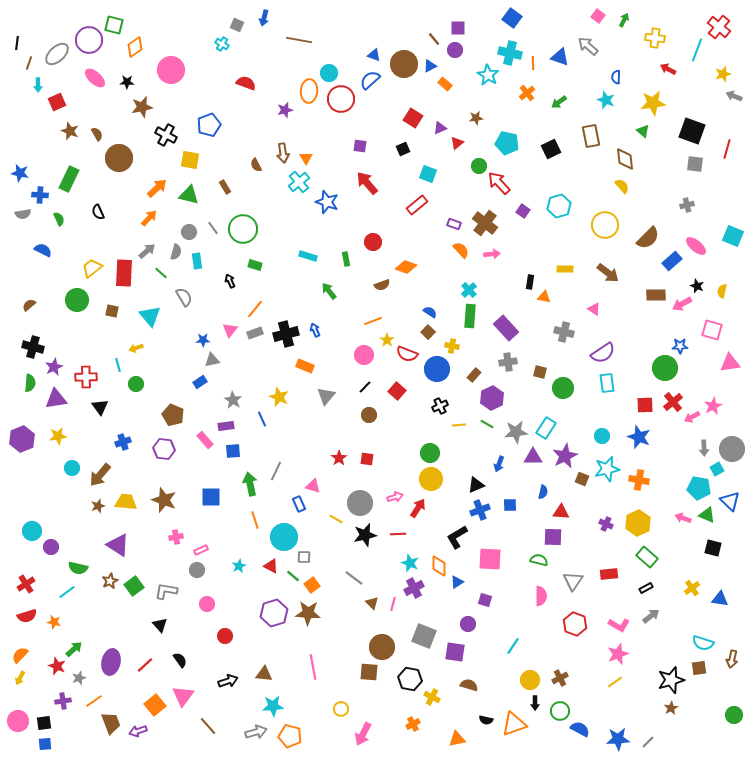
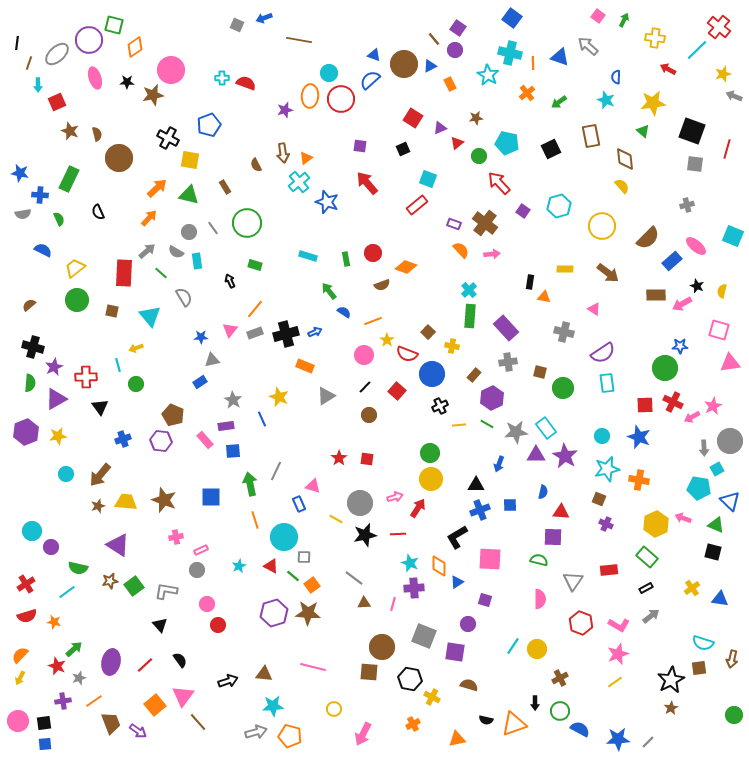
blue arrow at (264, 18): rotated 56 degrees clockwise
purple square at (458, 28): rotated 35 degrees clockwise
cyan cross at (222, 44): moved 34 px down; rotated 32 degrees counterclockwise
cyan line at (697, 50): rotated 25 degrees clockwise
pink ellipse at (95, 78): rotated 30 degrees clockwise
orange rectangle at (445, 84): moved 5 px right; rotated 24 degrees clockwise
orange ellipse at (309, 91): moved 1 px right, 5 px down
brown star at (142, 107): moved 11 px right, 12 px up
brown semicircle at (97, 134): rotated 16 degrees clockwise
black cross at (166, 135): moved 2 px right, 3 px down
orange triangle at (306, 158): rotated 24 degrees clockwise
green circle at (479, 166): moved 10 px up
cyan square at (428, 174): moved 5 px down
yellow circle at (605, 225): moved 3 px left, 1 px down
green circle at (243, 229): moved 4 px right, 6 px up
red circle at (373, 242): moved 11 px down
gray semicircle at (176, 252): rotated 105 degrees clockwise
yellow trapezoid at (92, 268): moved 17 px left
blue semicircle at (430, 312): moved 86 px left
blue arrow at (315, 330): moved 2 px down; rotated 88 degrees clockwise
pink square at (712, 330): moved 7 px right
blue star at (203, 340): moved 2 px left, 3 px up
blue circle at (437, 369): moved 5 px left, 5 px down
gray triangle at (326, 396): rotated 18 degrees clockwise
purple triangle at (56, 399): rotated 20 degrees counterclockwise
red cross at (673, 402): rotated 24 degrees counterclockwise
cyan rectangle at (546, 428): rotated 70 degrees counterclockwise
purple hexagon at (22, 439): moved 4 px right, 7 px up
blue cross at (123, 442): moved 3 px up
purple hexagon at (164, 449): moved 3 px left, 8 px up
gray circle at (732, 449): moved 2 px left, 8 px up
purple star at (565, 456): rotated 15 degrees counterclockwise
purple triangle at (533, 457): moved 3 px right, 2 px up
cyan circle at (72, 468): moved 6 px left, 6 px down
brown square at (582, 479): moved 17 px right, 20 px down
black triangle at (476, 485): rotated 24 degrees clockwise
green triangle at (707, 515): moved 9 px right, 10 px down
yellow hexagon at (638, 523): moved 18 px right, 1 px down
black square at (713, 548): moved 4 px down
red rectangle at (609, 574): moved 4 px up
brown star at (110, 581): rotated 14 degrees clockwise
purple cross at (414, 588): rotated 24 degrees clockwise
pink semicircle at (541, 596): moved 1 px left, 3 px down
brown triangle at (372, 603): moved 8 px left; rotated 48 degrees counterclockwise
red hexagon at (575, 624): moved 6 px right, 1 px up
red circle at (225, 636): moved 7 px left, 11 px up
pink line at (313, 667): rotated 65 degrees counterclockwise
yellow circle at (530, 680): moved 7 px right, 31 px up
black star at (671, 680): rotated 12 degrees counterclockwise
yellow circle at (341, 709): moved 7 px left
brown line at (208, 726): moved 10 px left, 4 px up
purple arrow at (138, 731): rotated 126 degrees counterclockwise
